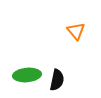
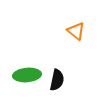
orange triangle: rotated 12 degrees counterclockwise
